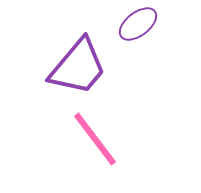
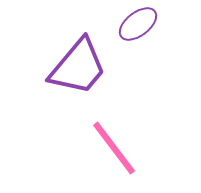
pink line: moved 19 px right, 9 px down
